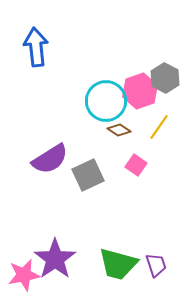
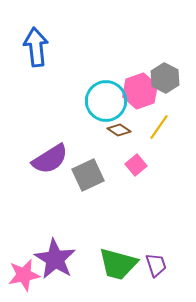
pink square: rotated 15 degrees clockwise
purple star: rotated 6 degrees counterclockwise
